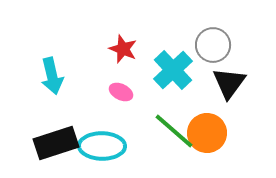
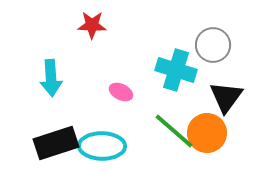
red star: moved 31 px left, 24 px up; rotated 20 degrees counterclockwise
cyan cross: moved 3 px right; rotated 30 degrees counterclockwise
cyan arrow: moved 1 px left, 2 px down; rotated 9 degrees clockwise
black triangle: moved 3 px left, 14 px down
